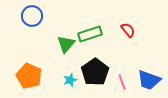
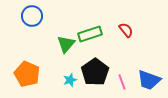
red semicircle: moved 2 px left
orange pentagon: moved 2 px left, 2 px up
